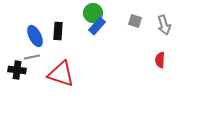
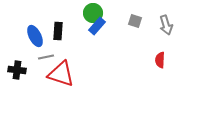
gray arrow: moved 2 px right
gray line: moved 14 px right
